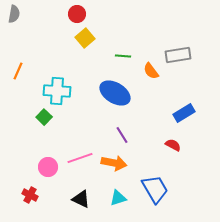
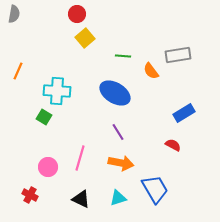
green square: rotated 14 degrees counterclockwise
purple line: moved 4 px left, 3 px up
pink line: rotated 55 degrees counterclockwise
orange arrow: moved 7 px right
